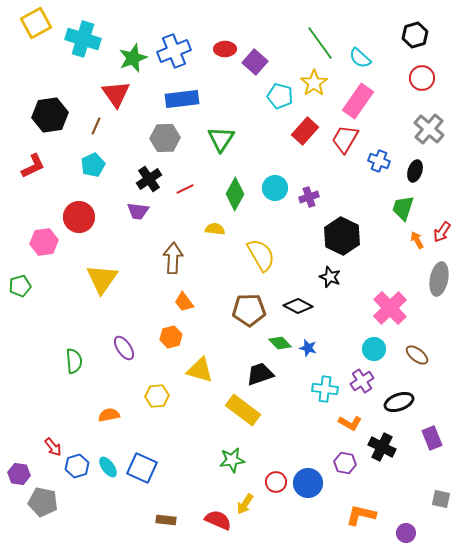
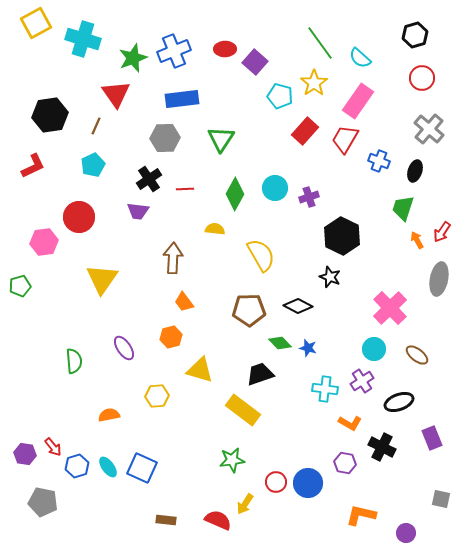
red line at (185, 189): rotated 24 degrees clockwise
purple hexagon at (19, 474): moved 6 px right, 20 px up
